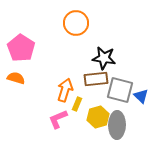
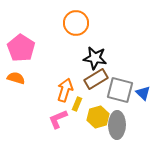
black star: moved 9 px left
brown rectangle: rotated 25 degrees counterclockwise
blue triangle: moved 2 px right, 3 px up
